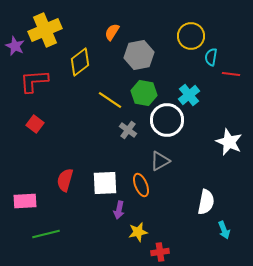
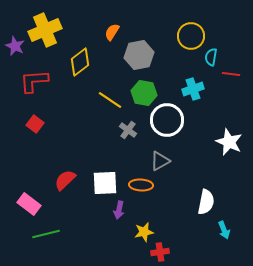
cyan cross: moved 4 px right, 6 px up; rotated 20 degrees clockwise
red semicircle: rotated 30 degrees clockwise
orange ellipse: rotated 65 degrees counterclockwise
pink rectangle: moved 4 px right, 3 px down; rotated 40 degrees clockwise
yellow star: moved 6 px right
